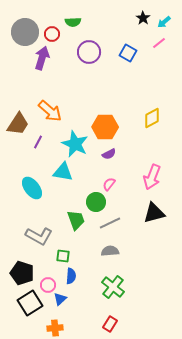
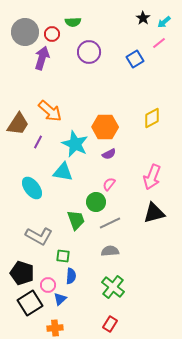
blue square: moved 7 px right, 6 px down; rotated 30 degrees clockwise
